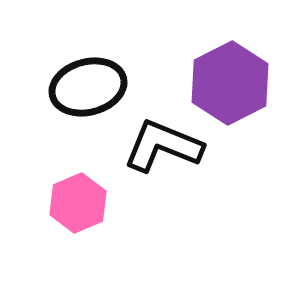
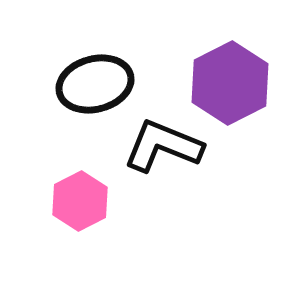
black ellipse: moved 7 px right, 3 px up
pink hexagon: moved 2 px right, 2 px up; rotated 4 degrees counterclockwise
